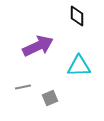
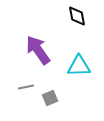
black diamond: rotated 10 degrees counterclockwise
purple arrow: moved 4 px down; rotated 100 degrees counterclockwise
gray line: moved 3 px right
